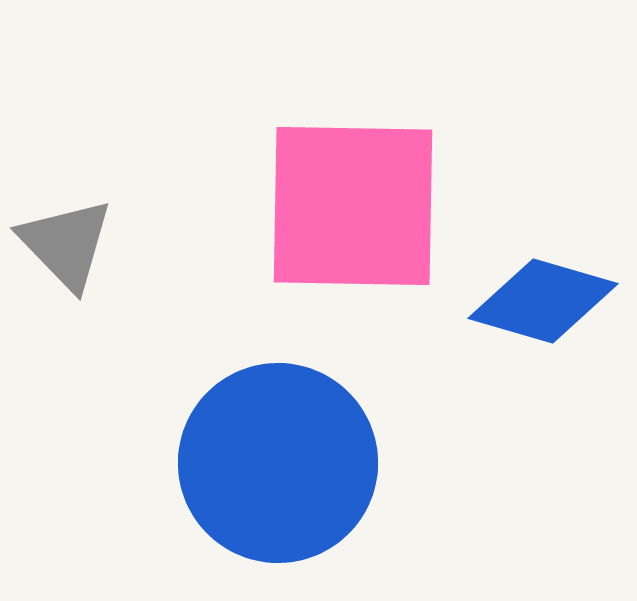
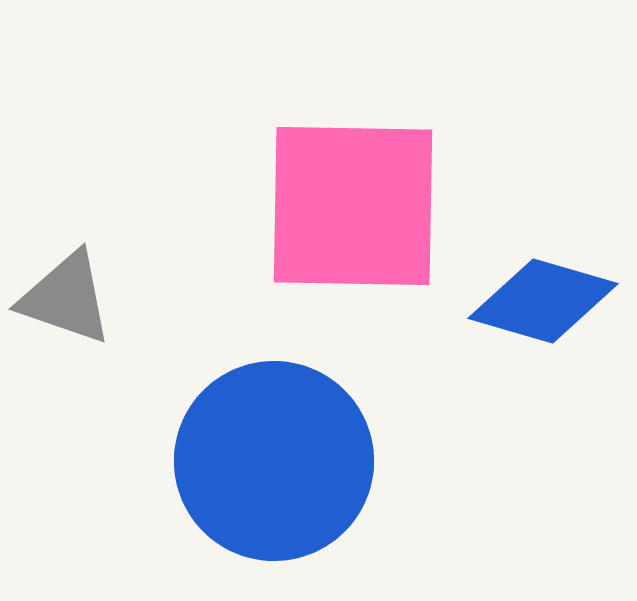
gray triangle: moved 54 px down; rotated 27 degrees counterclockwise
blue circle: moved 4 px left, 2 px up
